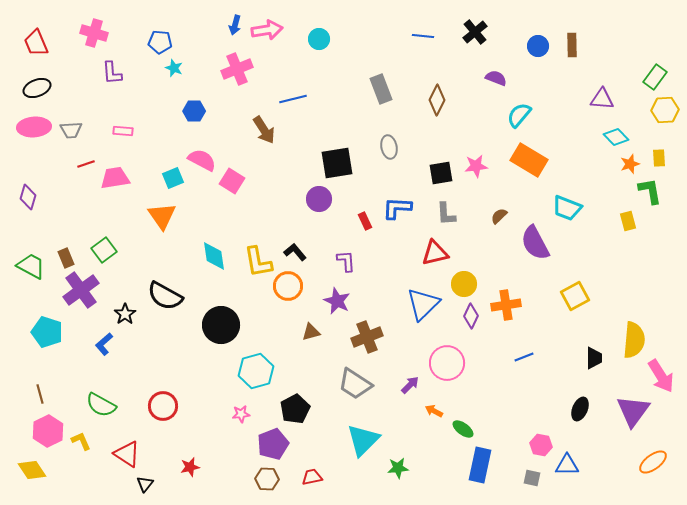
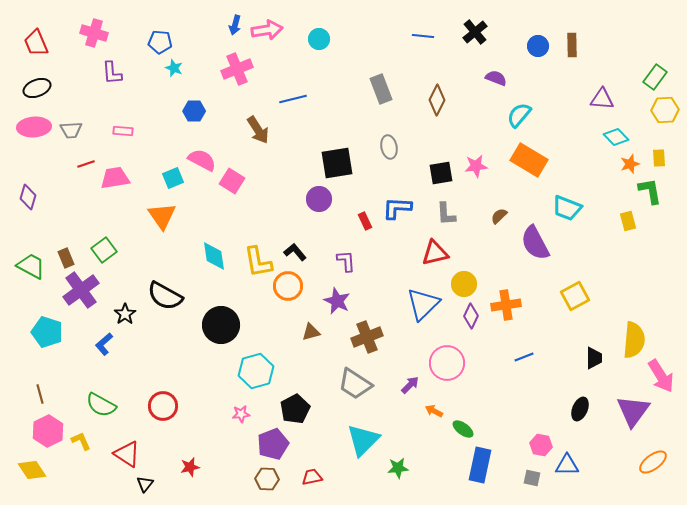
brown arrow at (264, 130): moved 6 px left
